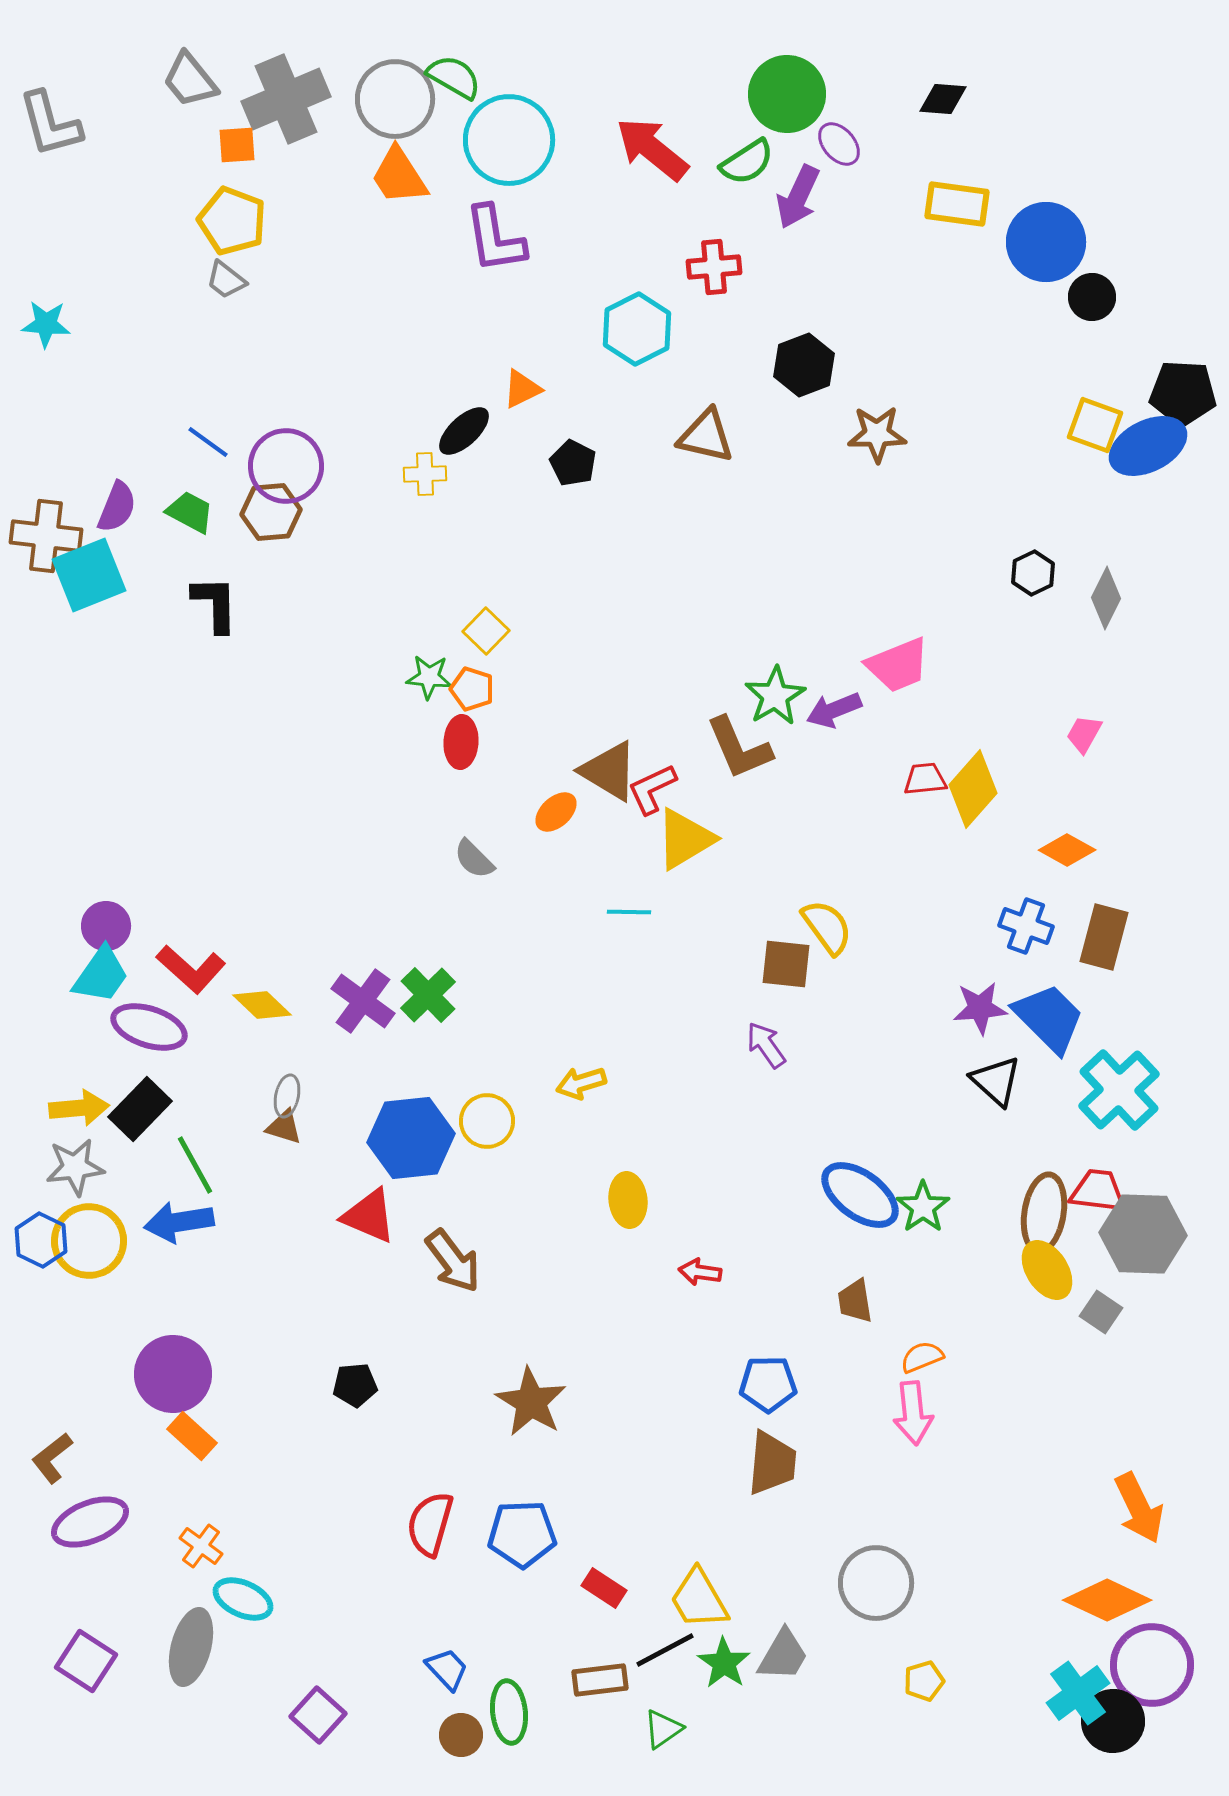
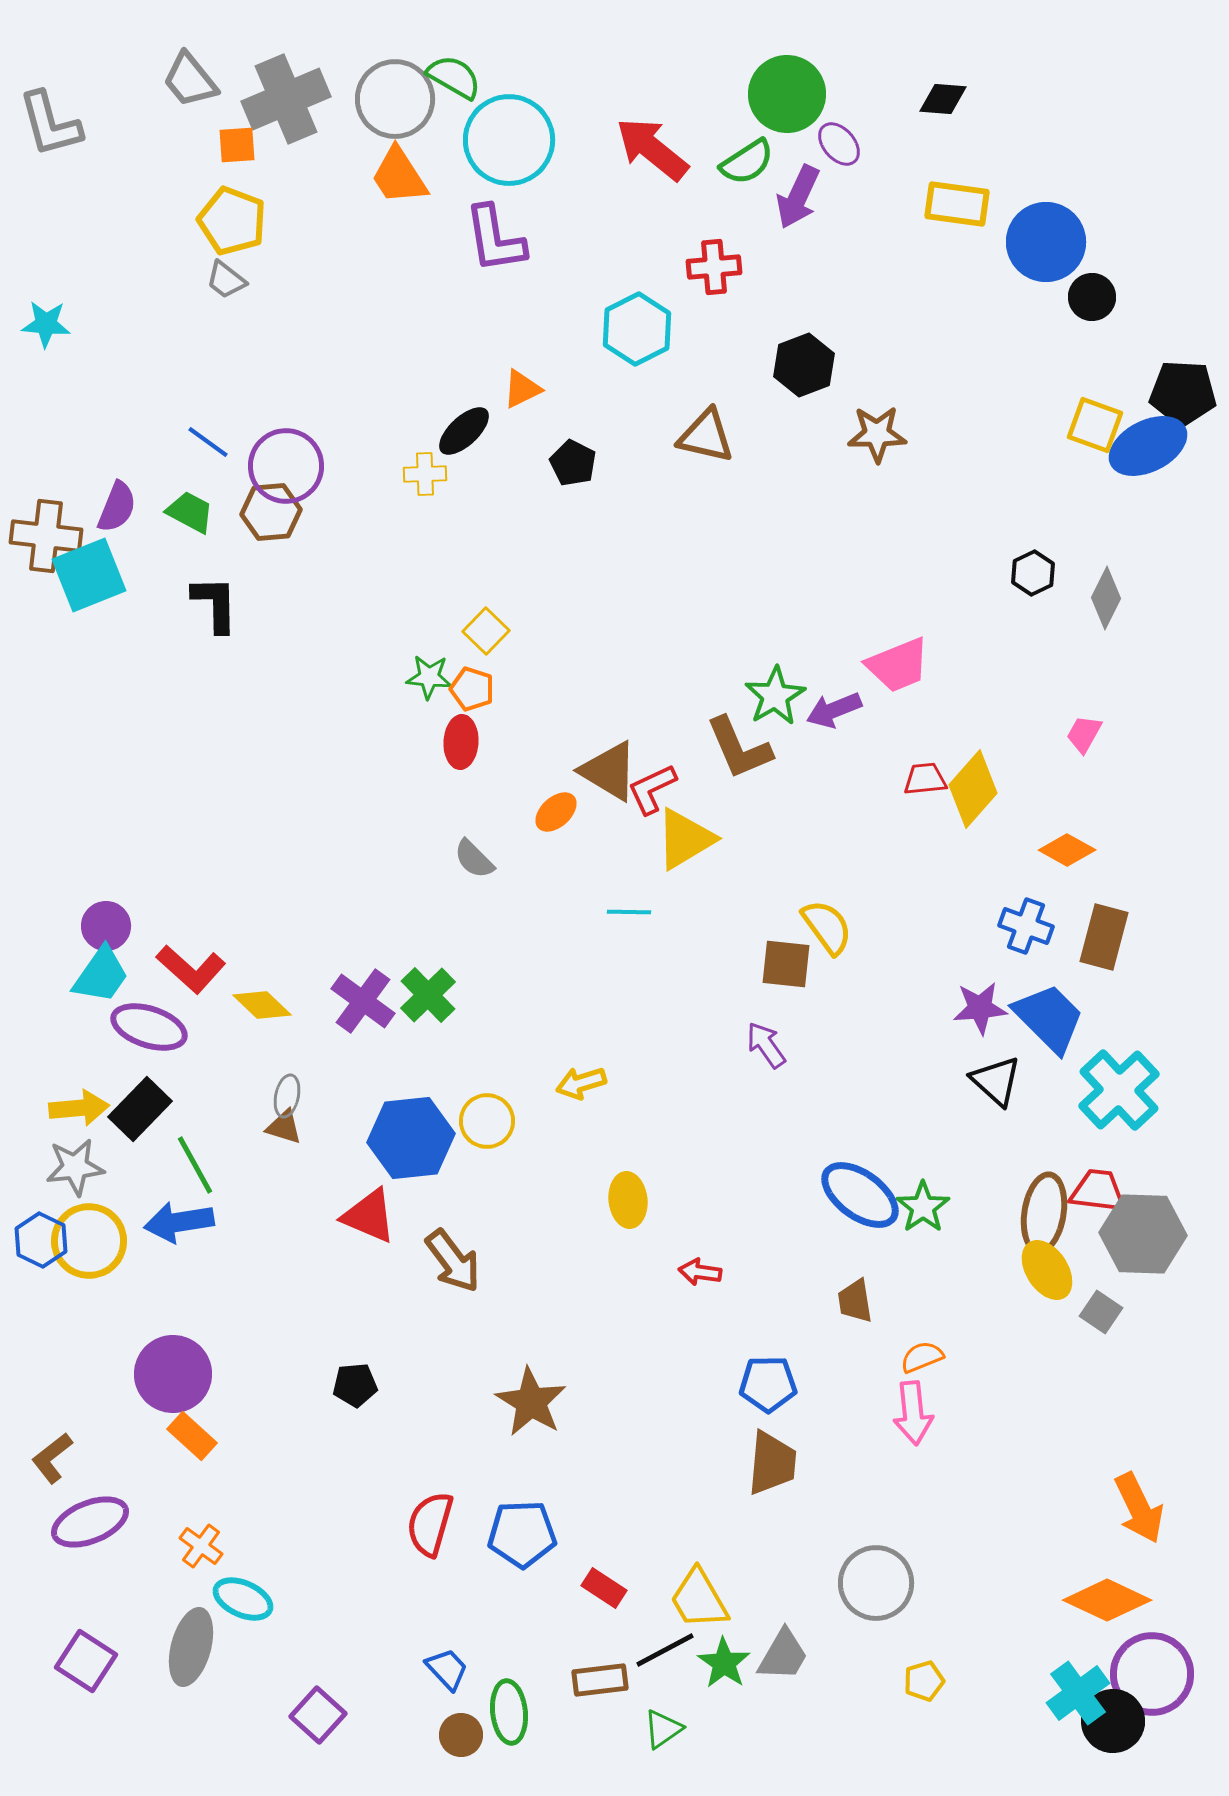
purple circle at (1152, 1665): moved 9 px down
